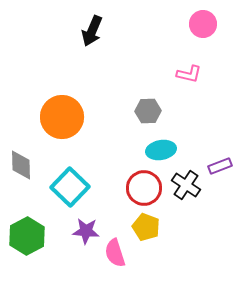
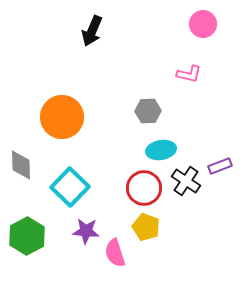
black cross: moved 4 px up
